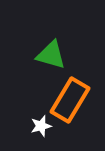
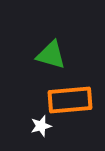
orange rectangle: rotated 54 degrees clockwise
